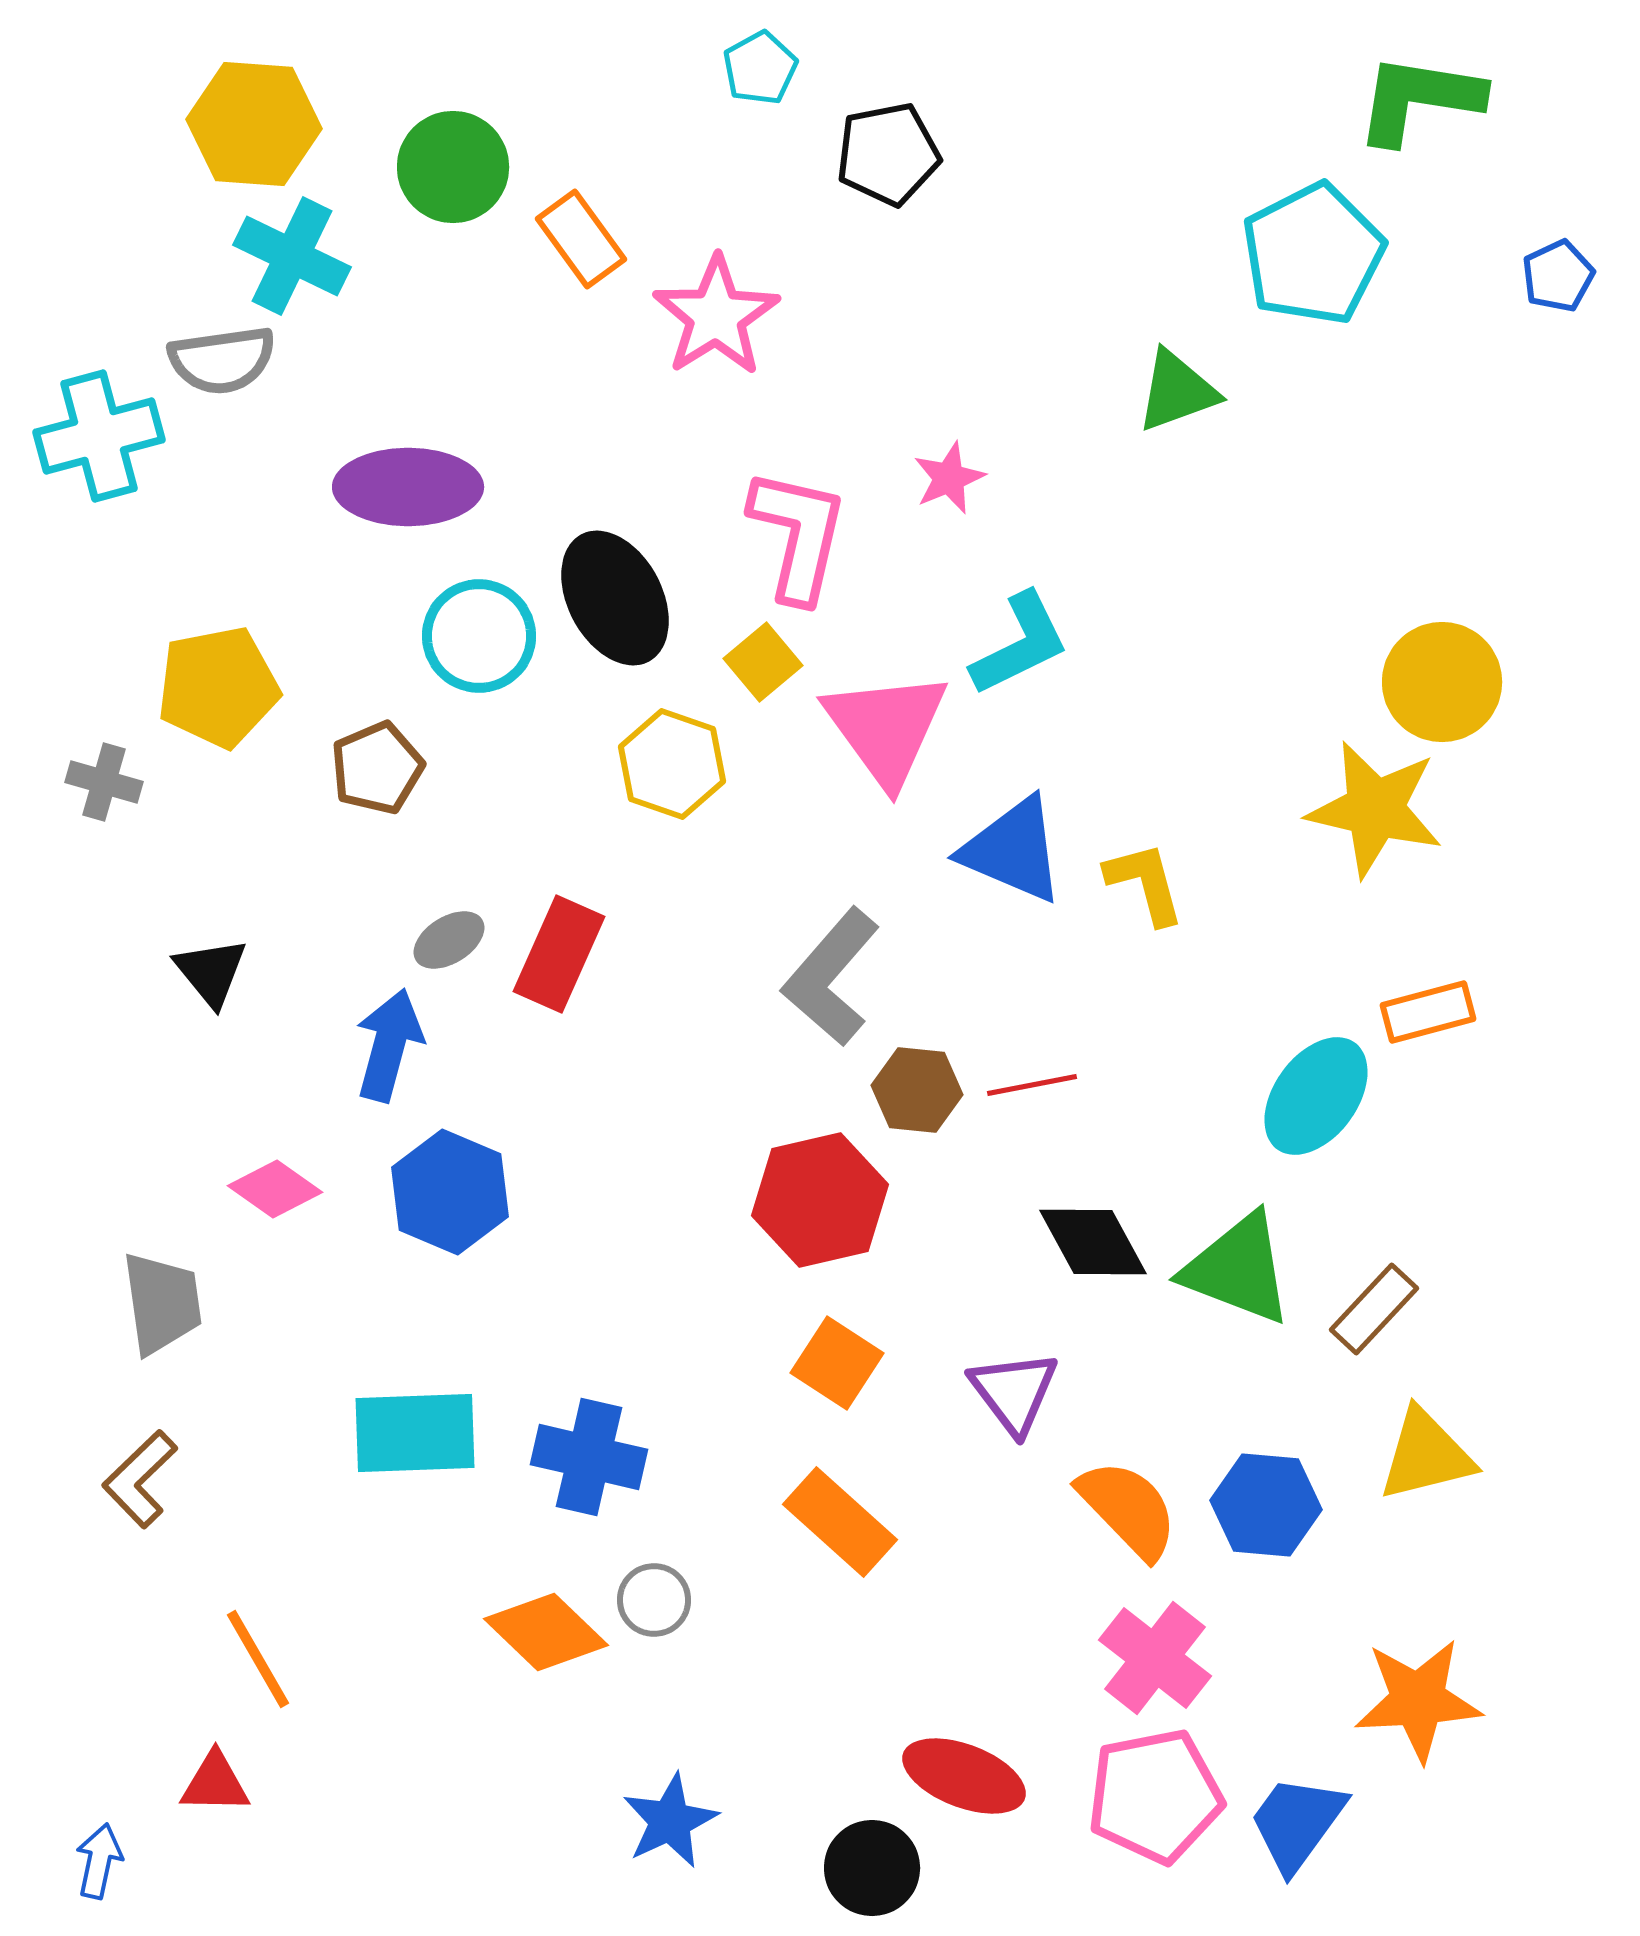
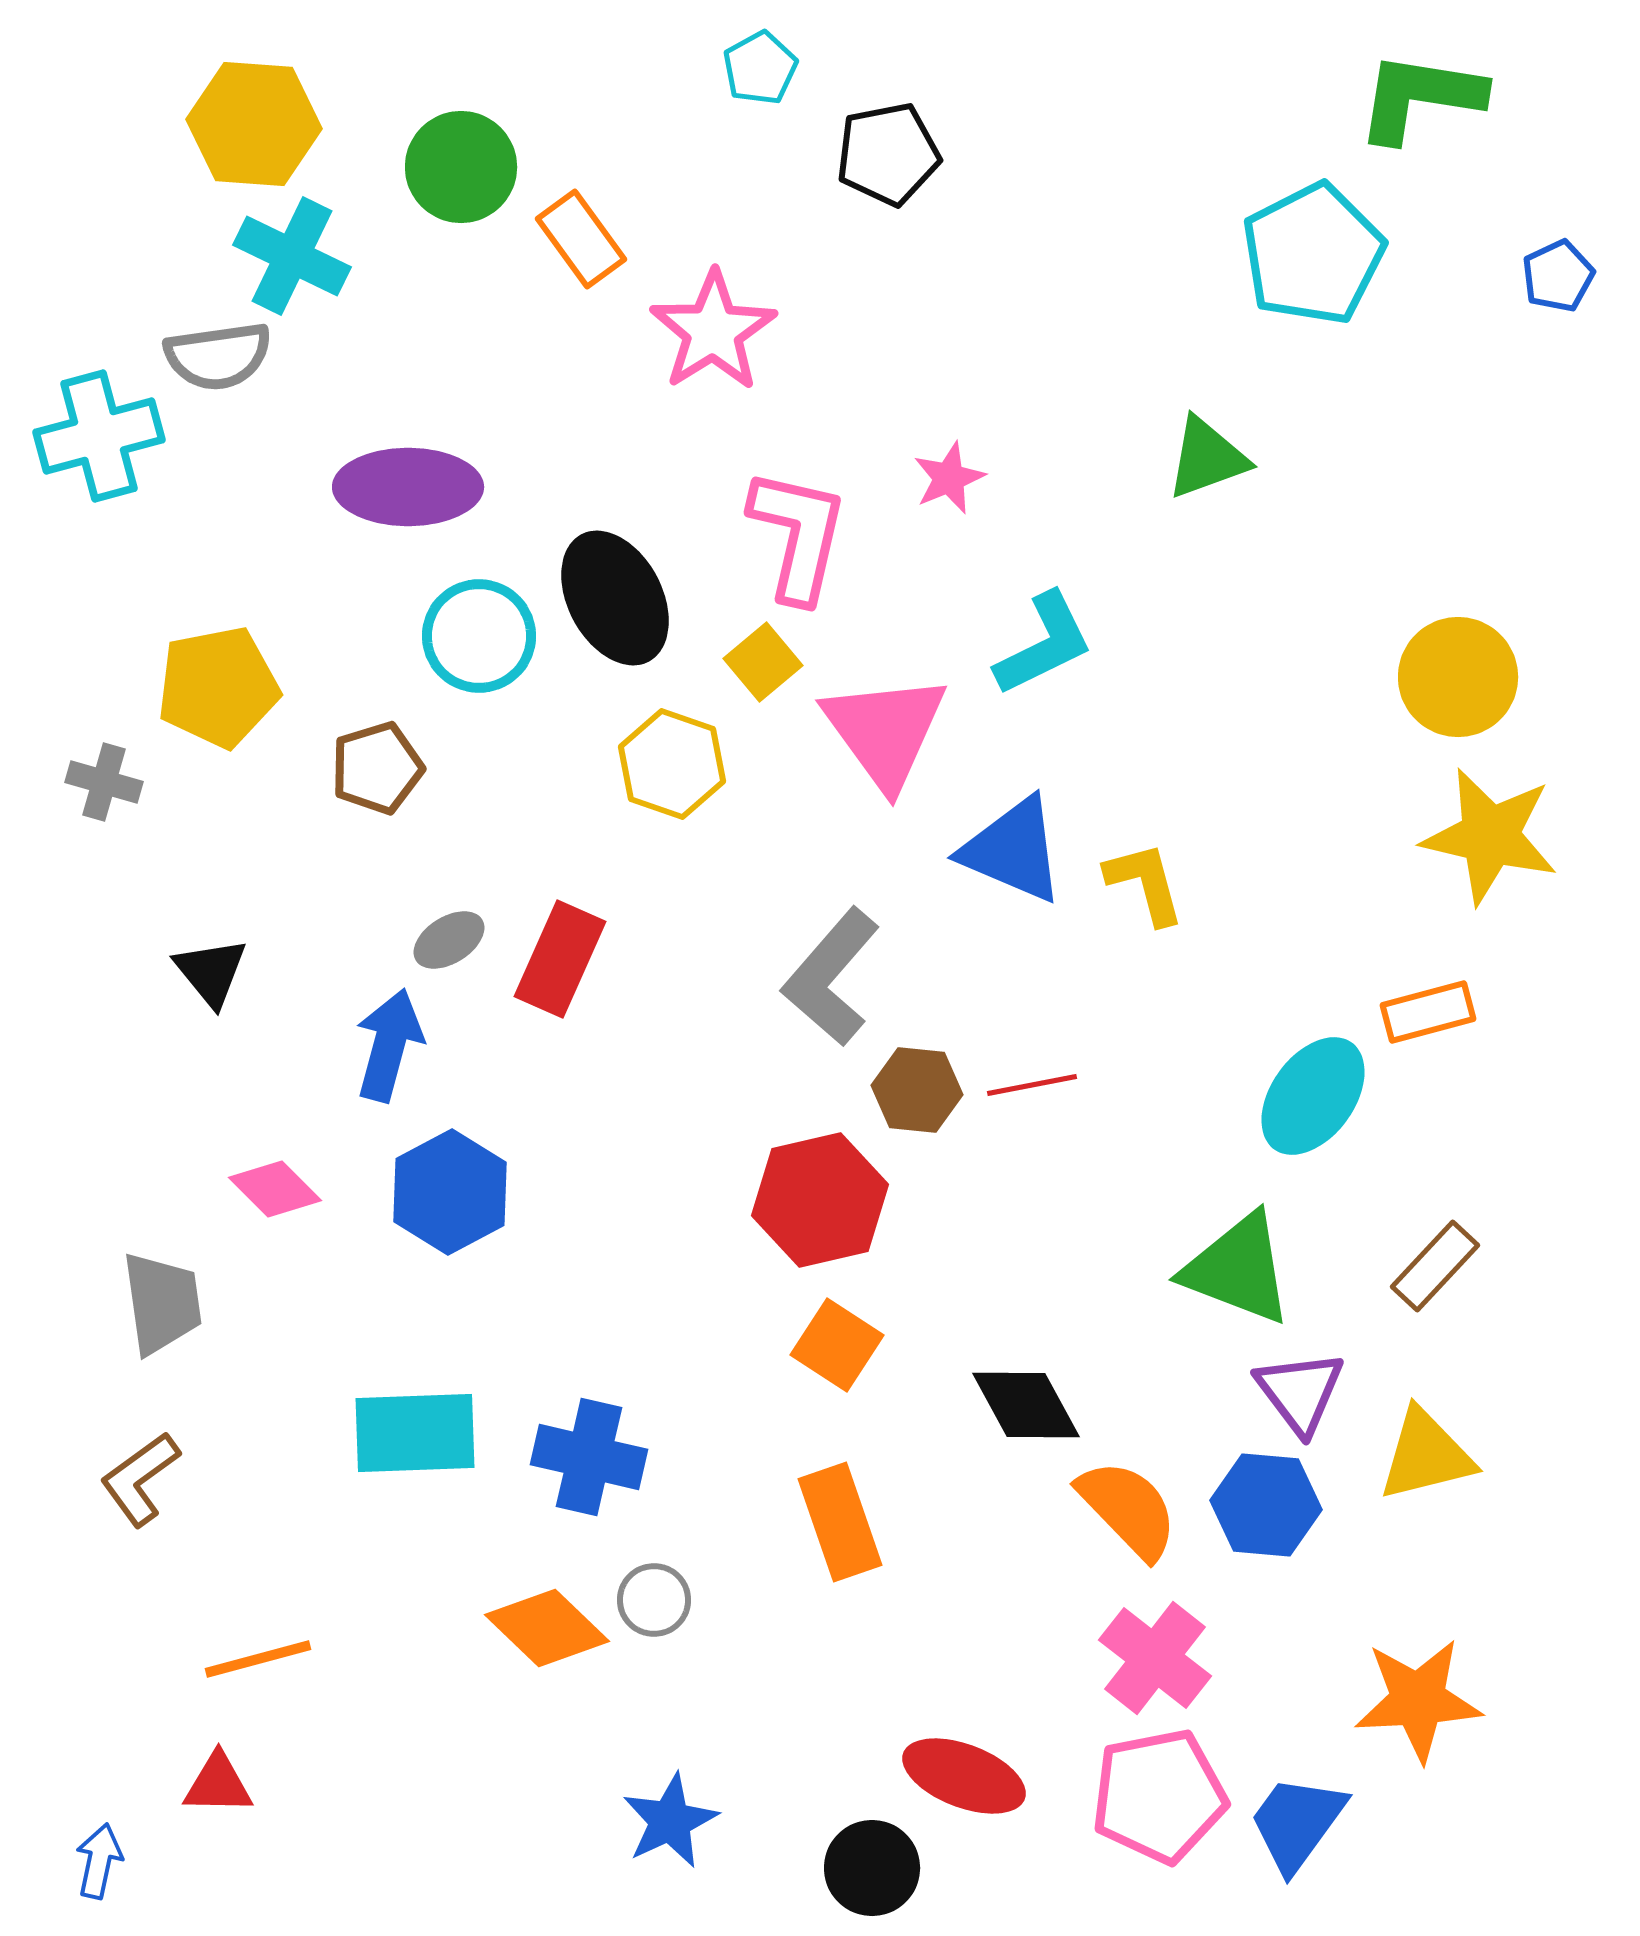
green L-shape at (1419, 99): moved 1 px right, 2 px up
green circle at (453, 167): moved 8 px right
pink star at (716, 316): moved 3 px left, 15 px down
gray semicircle at (222, 360): moved 4 px left, 4 px up
green triangle at (1177, 391): moved 30 px right, 67 px down
cyan L-shape at (1020, 644): moved 24 px right
yellow circle at (1442, 682): moved 16 px right, 5 px up
pink triangle at (886, 728): moved 1 px left, 3 px down
brown pentagon at (377, 768): rotated 6 degrees clockwise
yellow star at (1375, 809): moved 115 px right, 27 px down
red rectangle at (559, 954): moved 1 px right, 5 px down
cyan ellipse at (1316, 1096): moved 3 px left
pink diamond at (275, 1189): rotated 10 degrees clockwise
blue hexagon at (450, 1192): rotated 9 degrees clockwise
black diamond at (1093, 1242): moved 67 px left, 163 px down
brown rectangle at (1374, 1309): moved 61 px right, 43 px up
orange square at (837, 1363): moved 18 px up
purple triangle at (1014, 1392): moved 286 px right
brown L-shape at (140, 1479): rotated 8 degrees clockwise
orange rectangle at (840, 1522): rotated 29 degrees clockwise
orange diamond at (546, 1632): moved 1 px right, 4 px up
orange line at (258, 1659): rotated 75 degrees counterclockwise
red triangle at (215, 1783): moved 3 px right, 1 px down
pink pentagon at (1155, 1796): moved 4 px right
